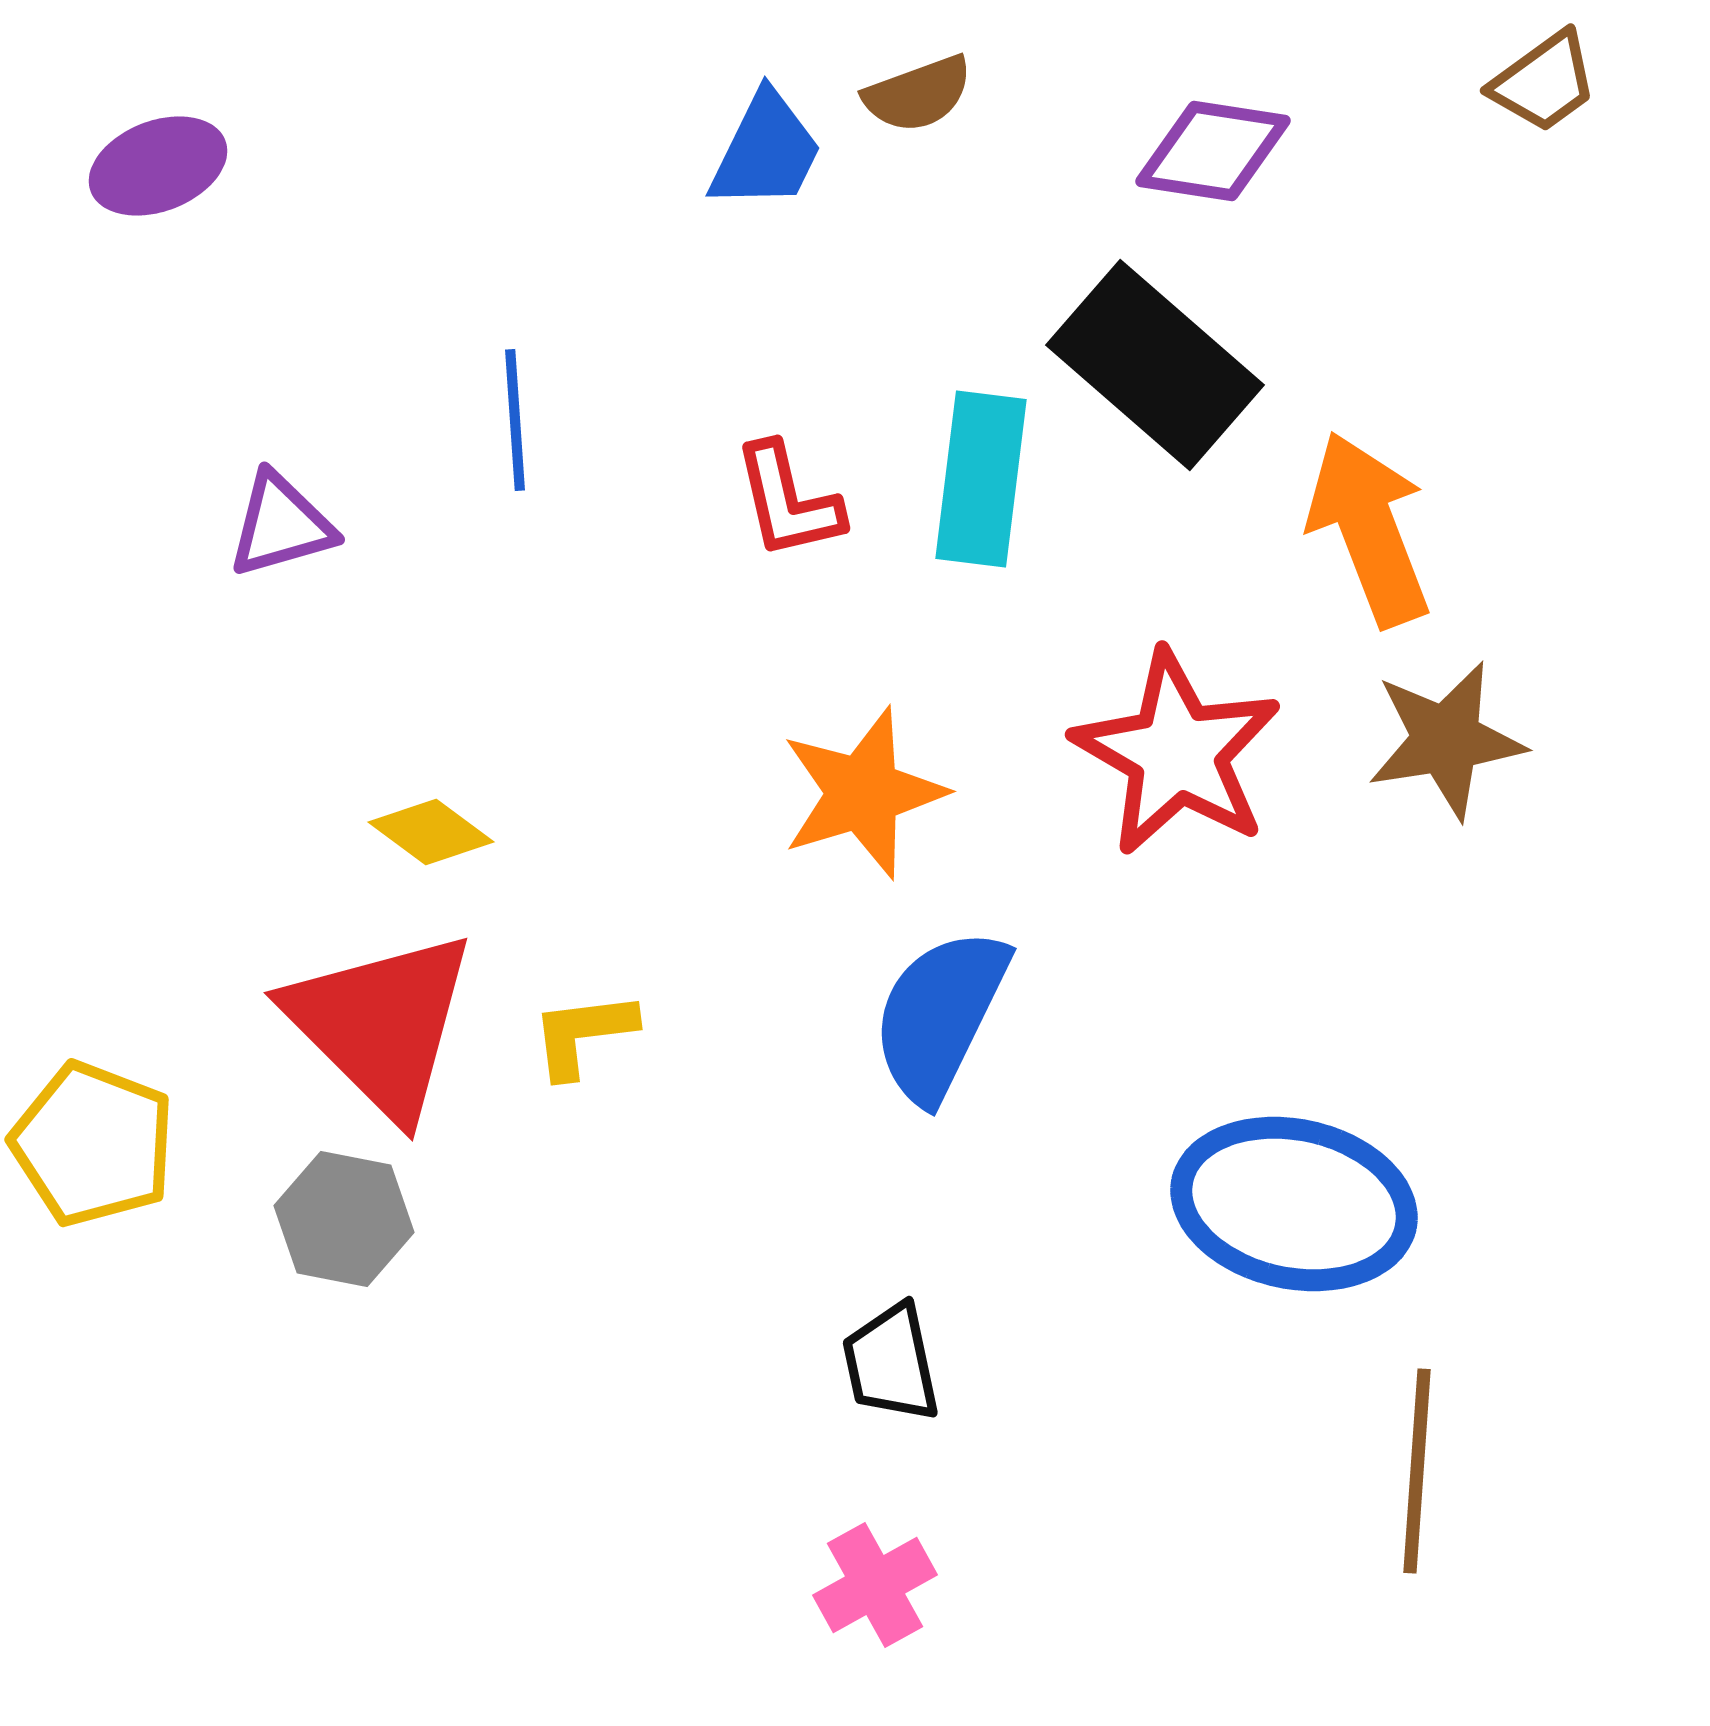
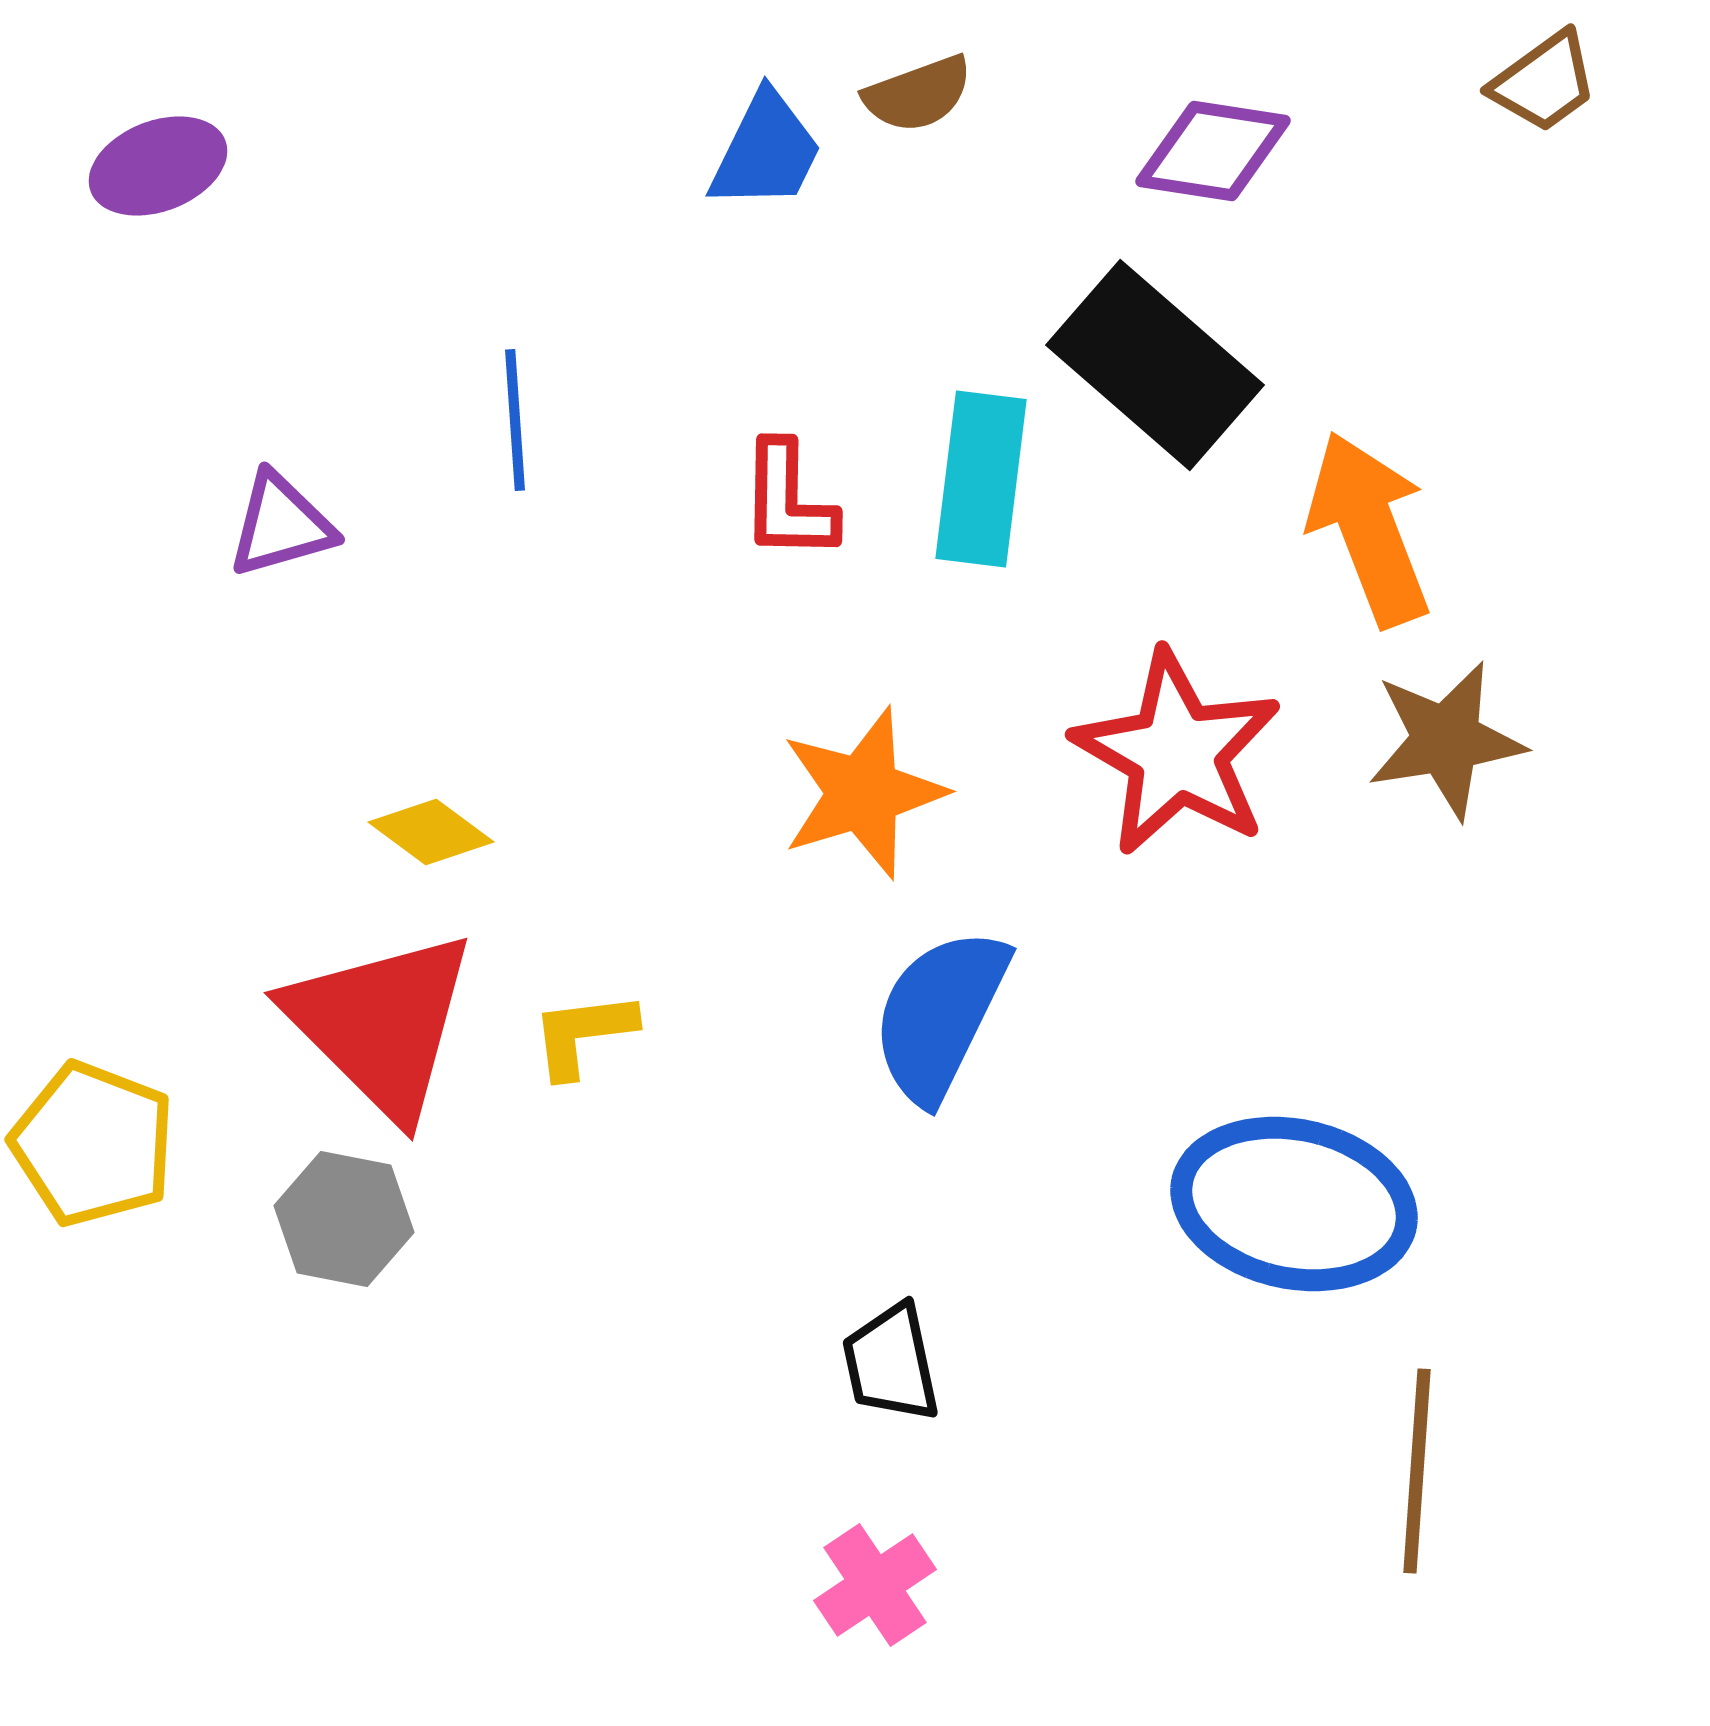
red L-shape: rotated 14 degrees clockwise
pink cross: rotated 5 degrees counterclockwise
